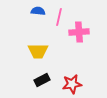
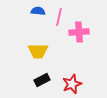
red star: rotated 12 degrees counterclockwise
